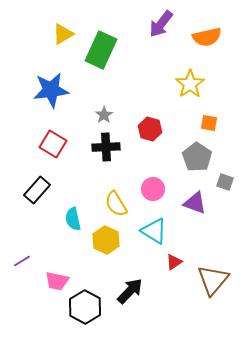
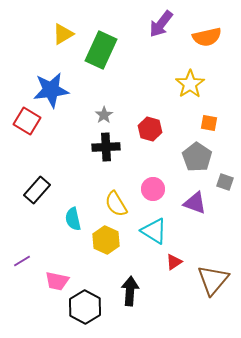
red square: moved 26 px left, 23 px up
black arrow: rotated 40 degrees counterclockwise
